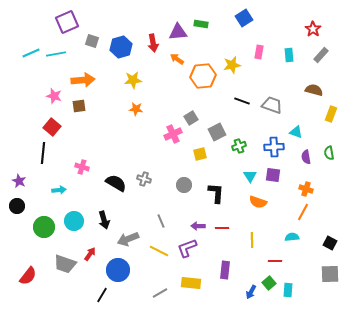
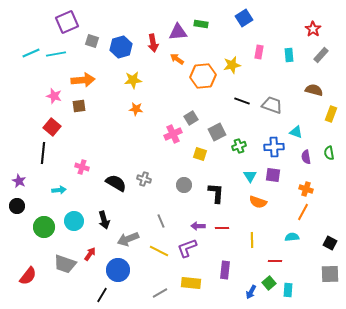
yellow square at (200, 154): rotated 32 degrees clockwise
